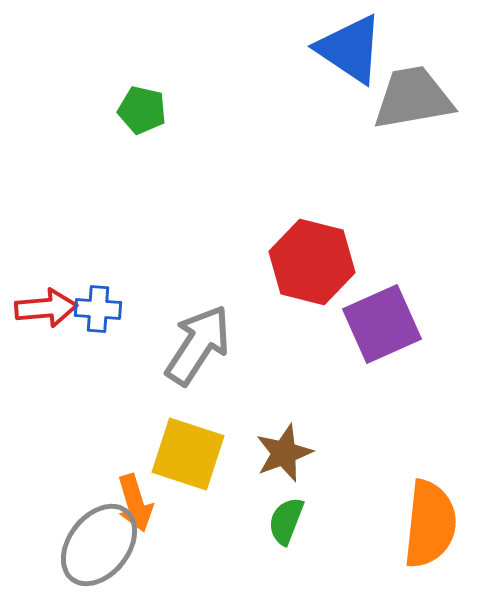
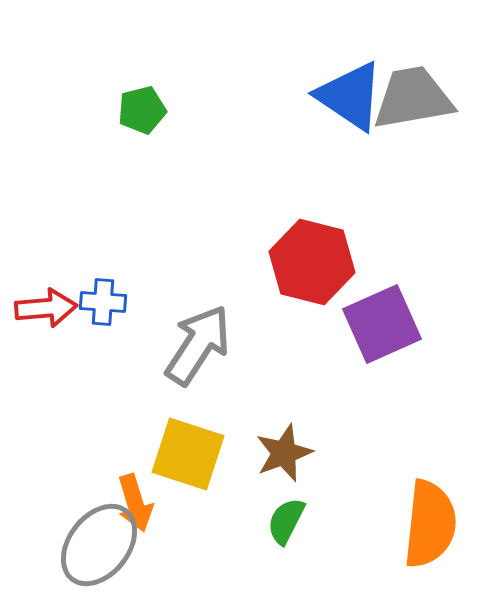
blue triangle: moved 47 px down
green pentagon: rotated 27 degrees counterclockwise
blue cross: moved 5 px right, 7 px up
green semicircle: rotated 6 degrees clockwise
